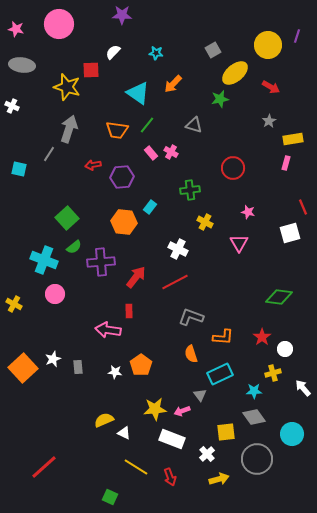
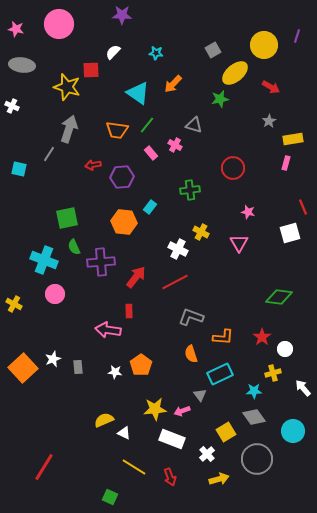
yellow circle at (268, 45): moved 4 px left
pink cross at (171, 152): moved 4 px right, 7 px up
green square at (67, 218): rotated 30 degrees clockwise
yellow cross at (205, 222): moved 4 px left, 10 px down
green semicircle at (74, 247): rotated 105 degrees clockwise
yellow square at (226, 432): rotated 24 degrees counterclockwise
cyan circle at (292, 434): moved 1 px right, 3 px up
red line at (44, 467): rotated 16 degrees counterclockwise
yellow line at (136, 467): moved 2 px left
